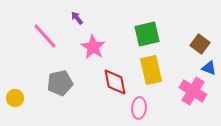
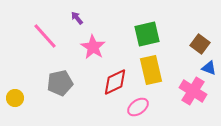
red diamond: rotated 76 degrees clockwise
pink ellipse: moved 1 px left, 1 px up; rotated 50 degrees clockwise
